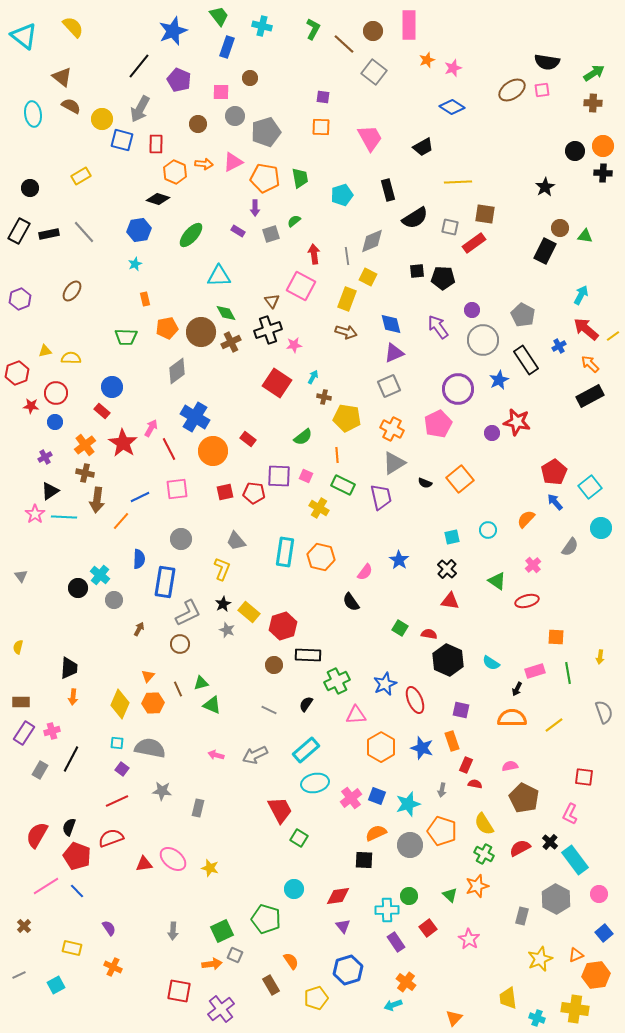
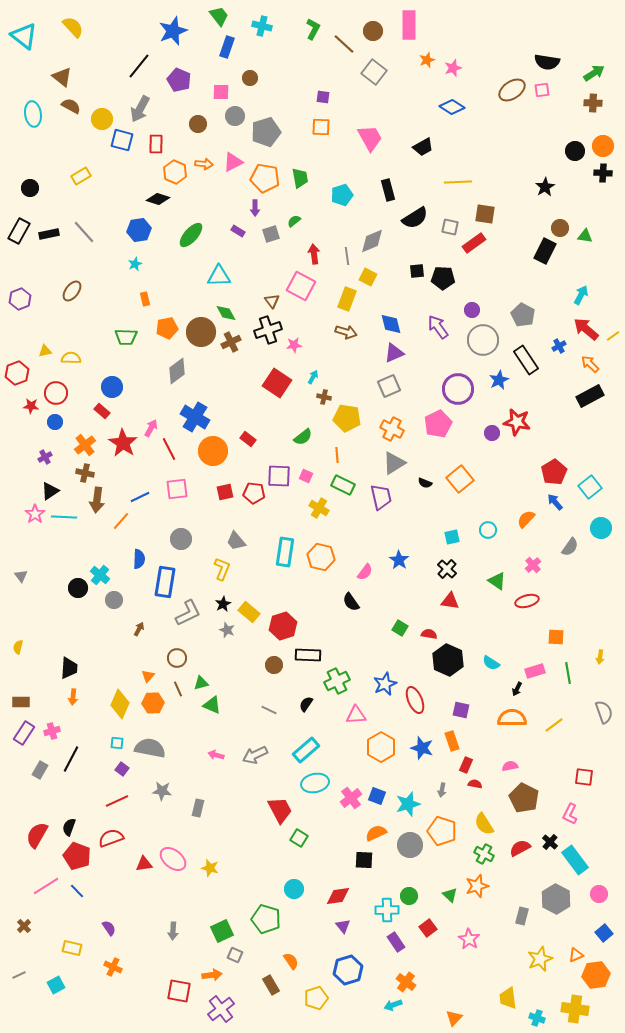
brown circle at (180, 644): moved 3 px left, 14 px down
orange arrow at (212, 964): moved 11 px down
